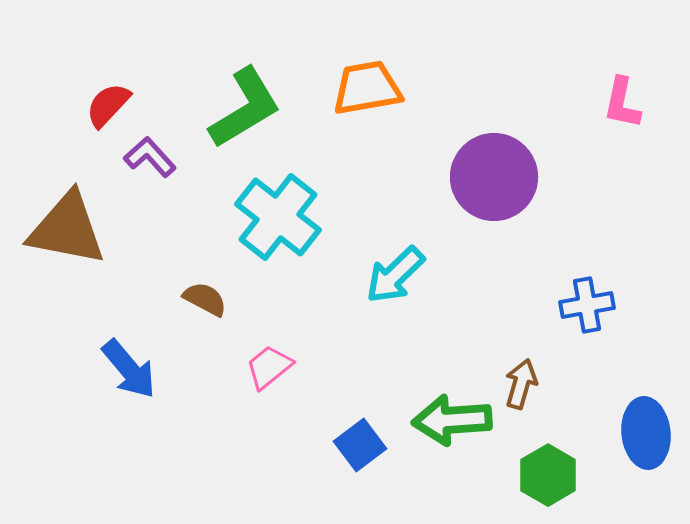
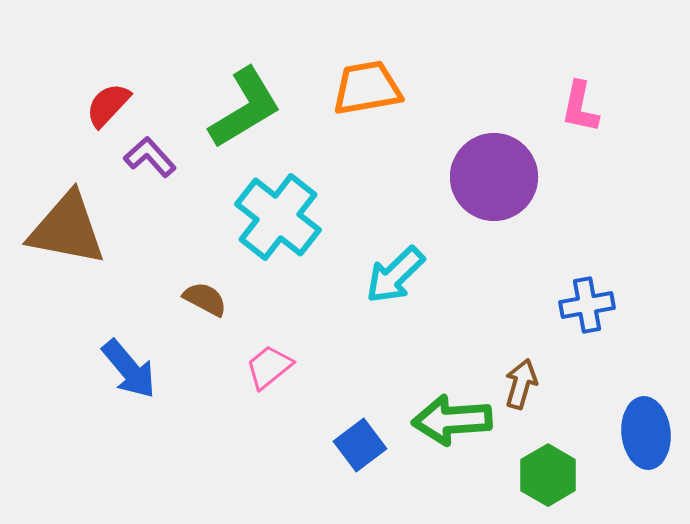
pink L-shape: moved 42 px left, 4 px down
